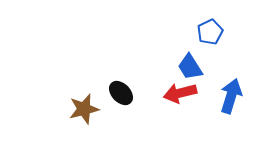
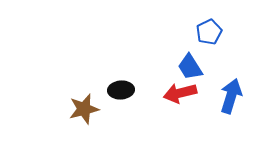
blue pentagon: moved 1 px left
black ellipse: moved 3 px up; rotated 50 degrees counterclockwise
